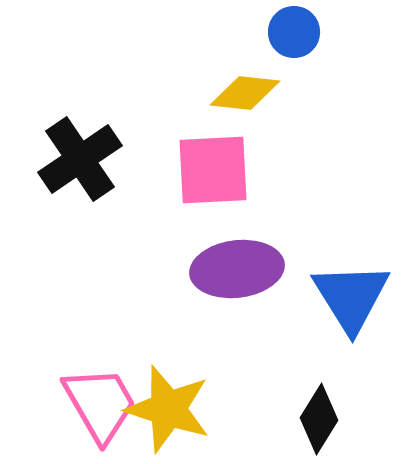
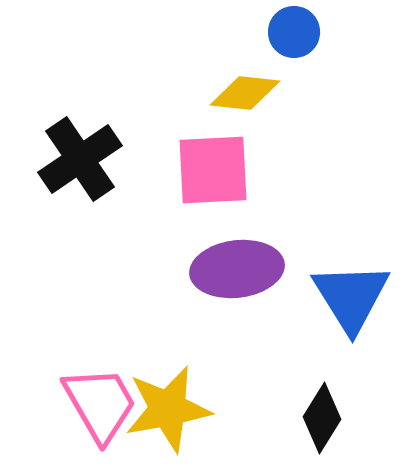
yellow star: rotated 28 degrees counterclockwise
black diamond: moved 3 px right, 1 px up
